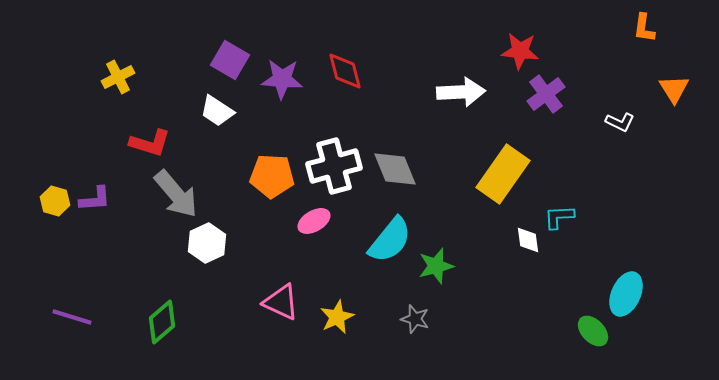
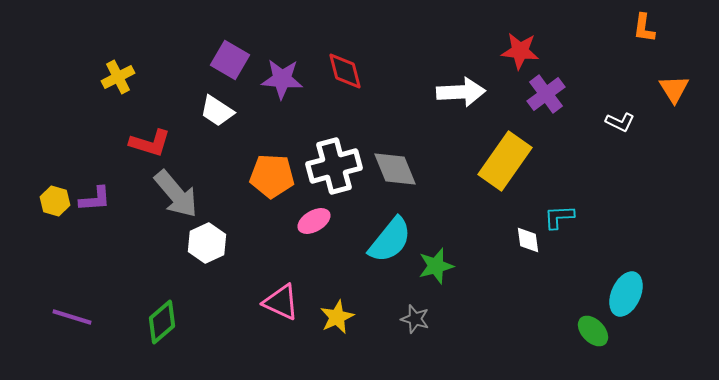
yellow rectangle: moved 2 px right, 13 px up
